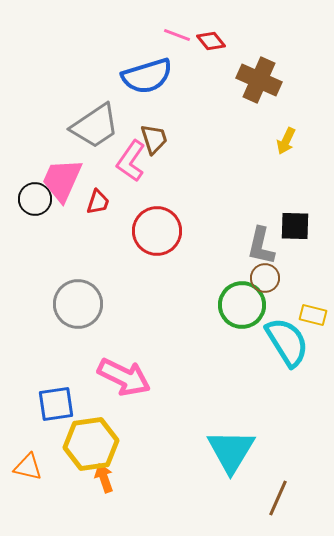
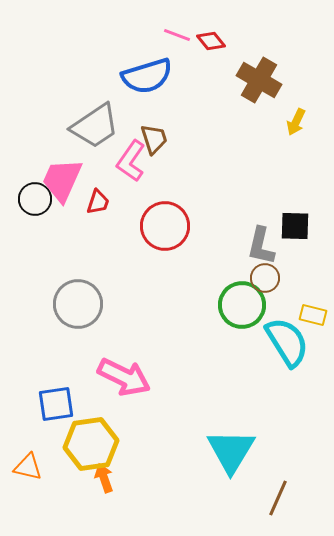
brown cross: rotated 6 degrees clockwise
yellow arrow: moved 10 px right, 19 px up
red circle: moved 8 px right, 5 px up
